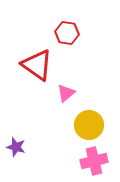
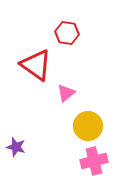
red triangle: moved 1 px left
yellow circle: moved 1 px left, 1 px down
